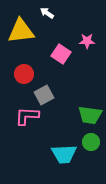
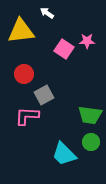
pink square: moved 3 px right, 5 px up
cyan trapezoid: rotated 48 degrees clockwise
